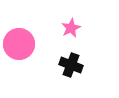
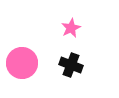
pink circle: moved 3 px right, 19 px down
